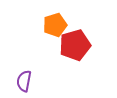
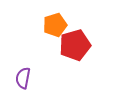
purple semicircle: moved 1 px left, 3 px up
